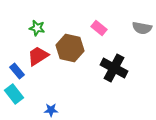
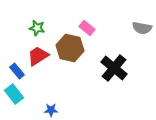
pink rectangle: moved 12 px left
black cross: rotated 12 degrees clockwise
